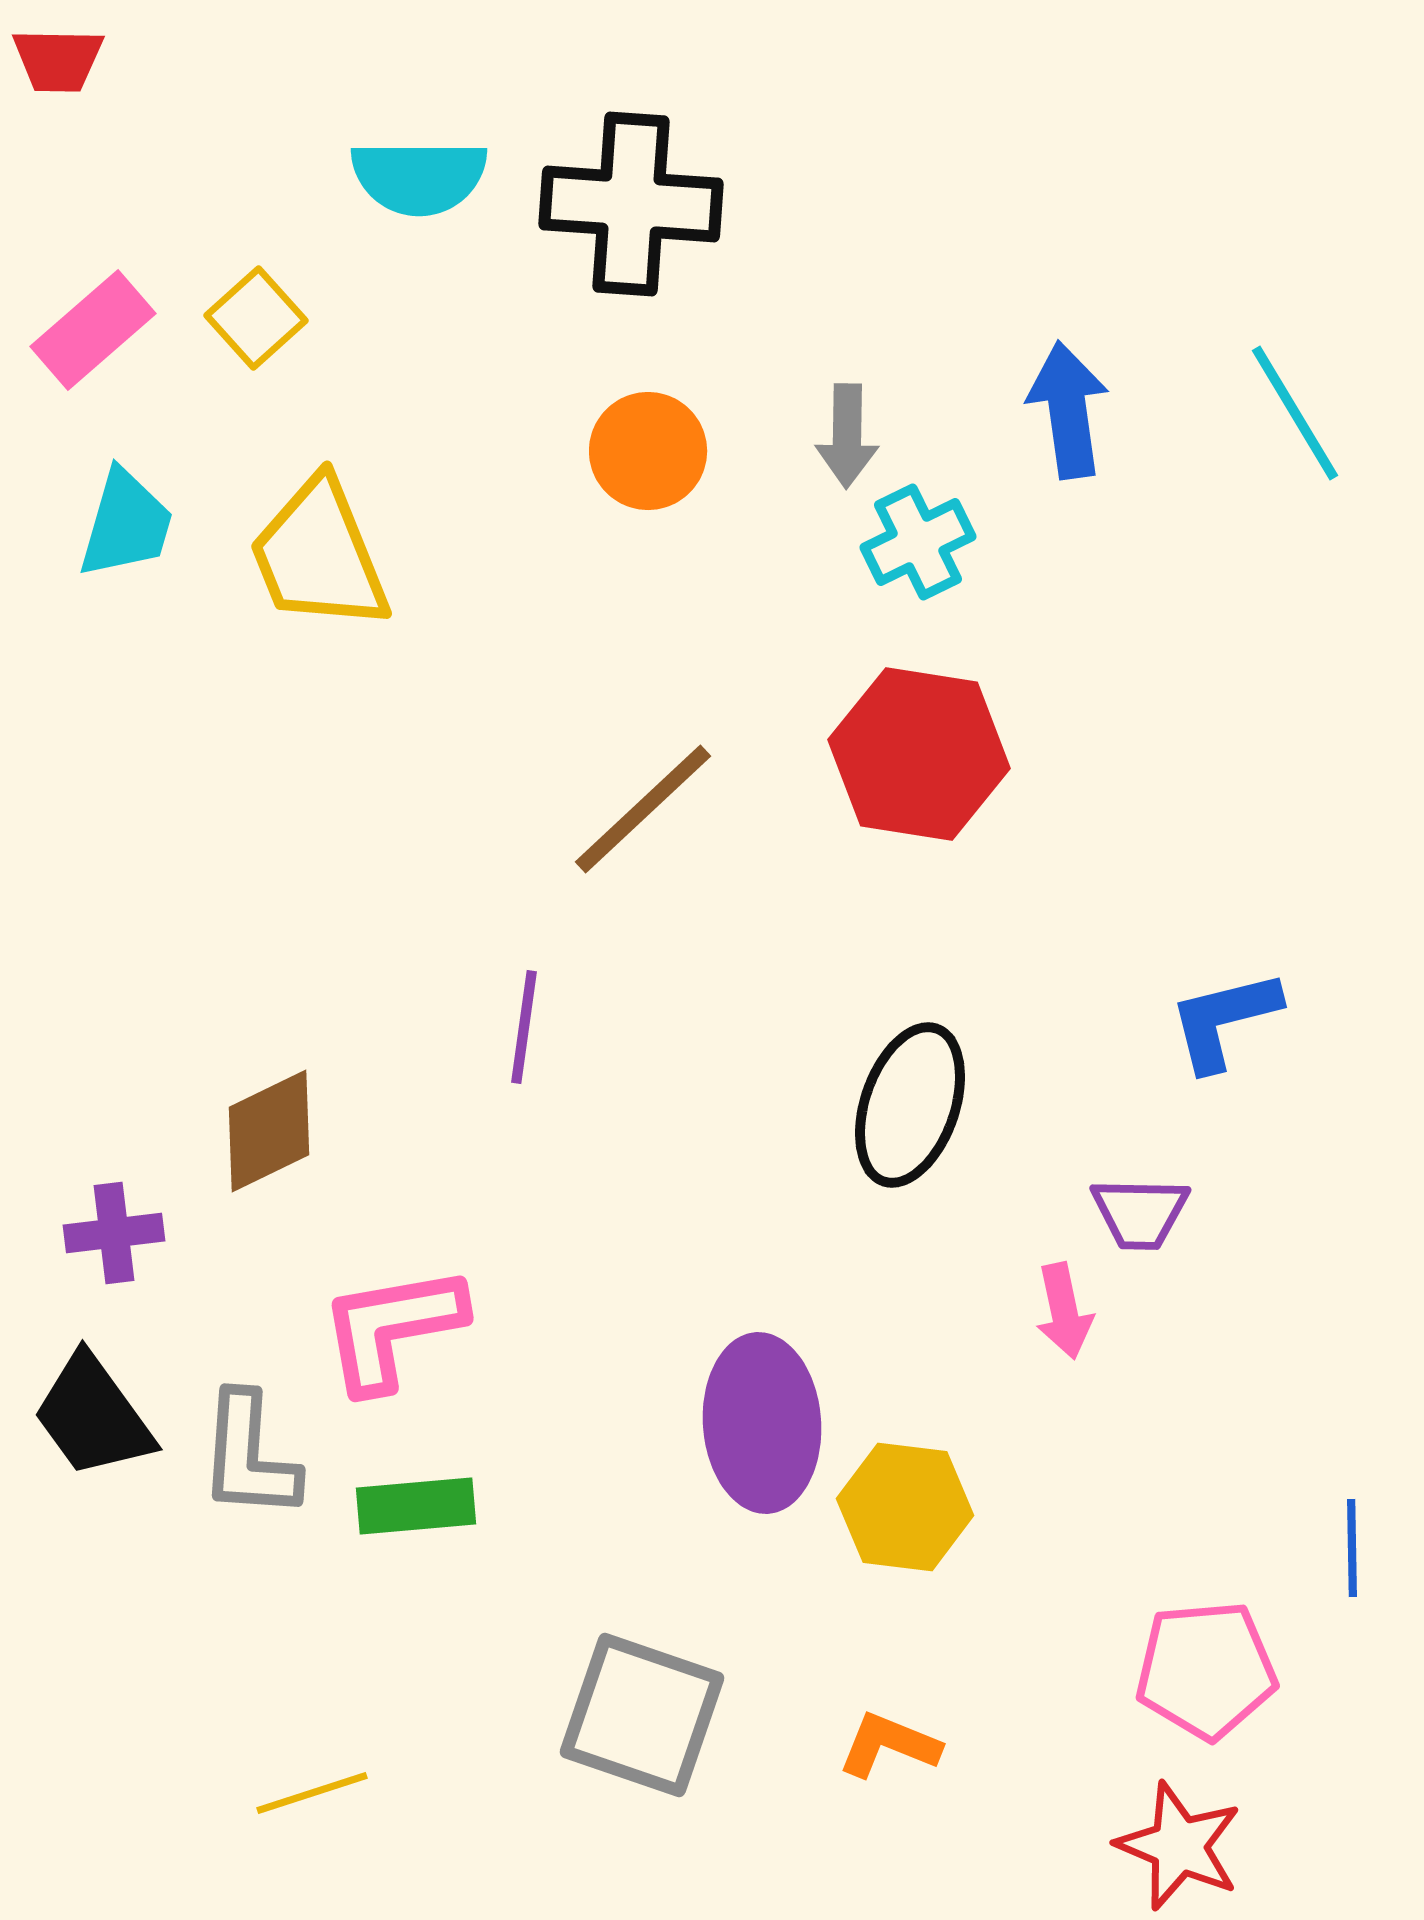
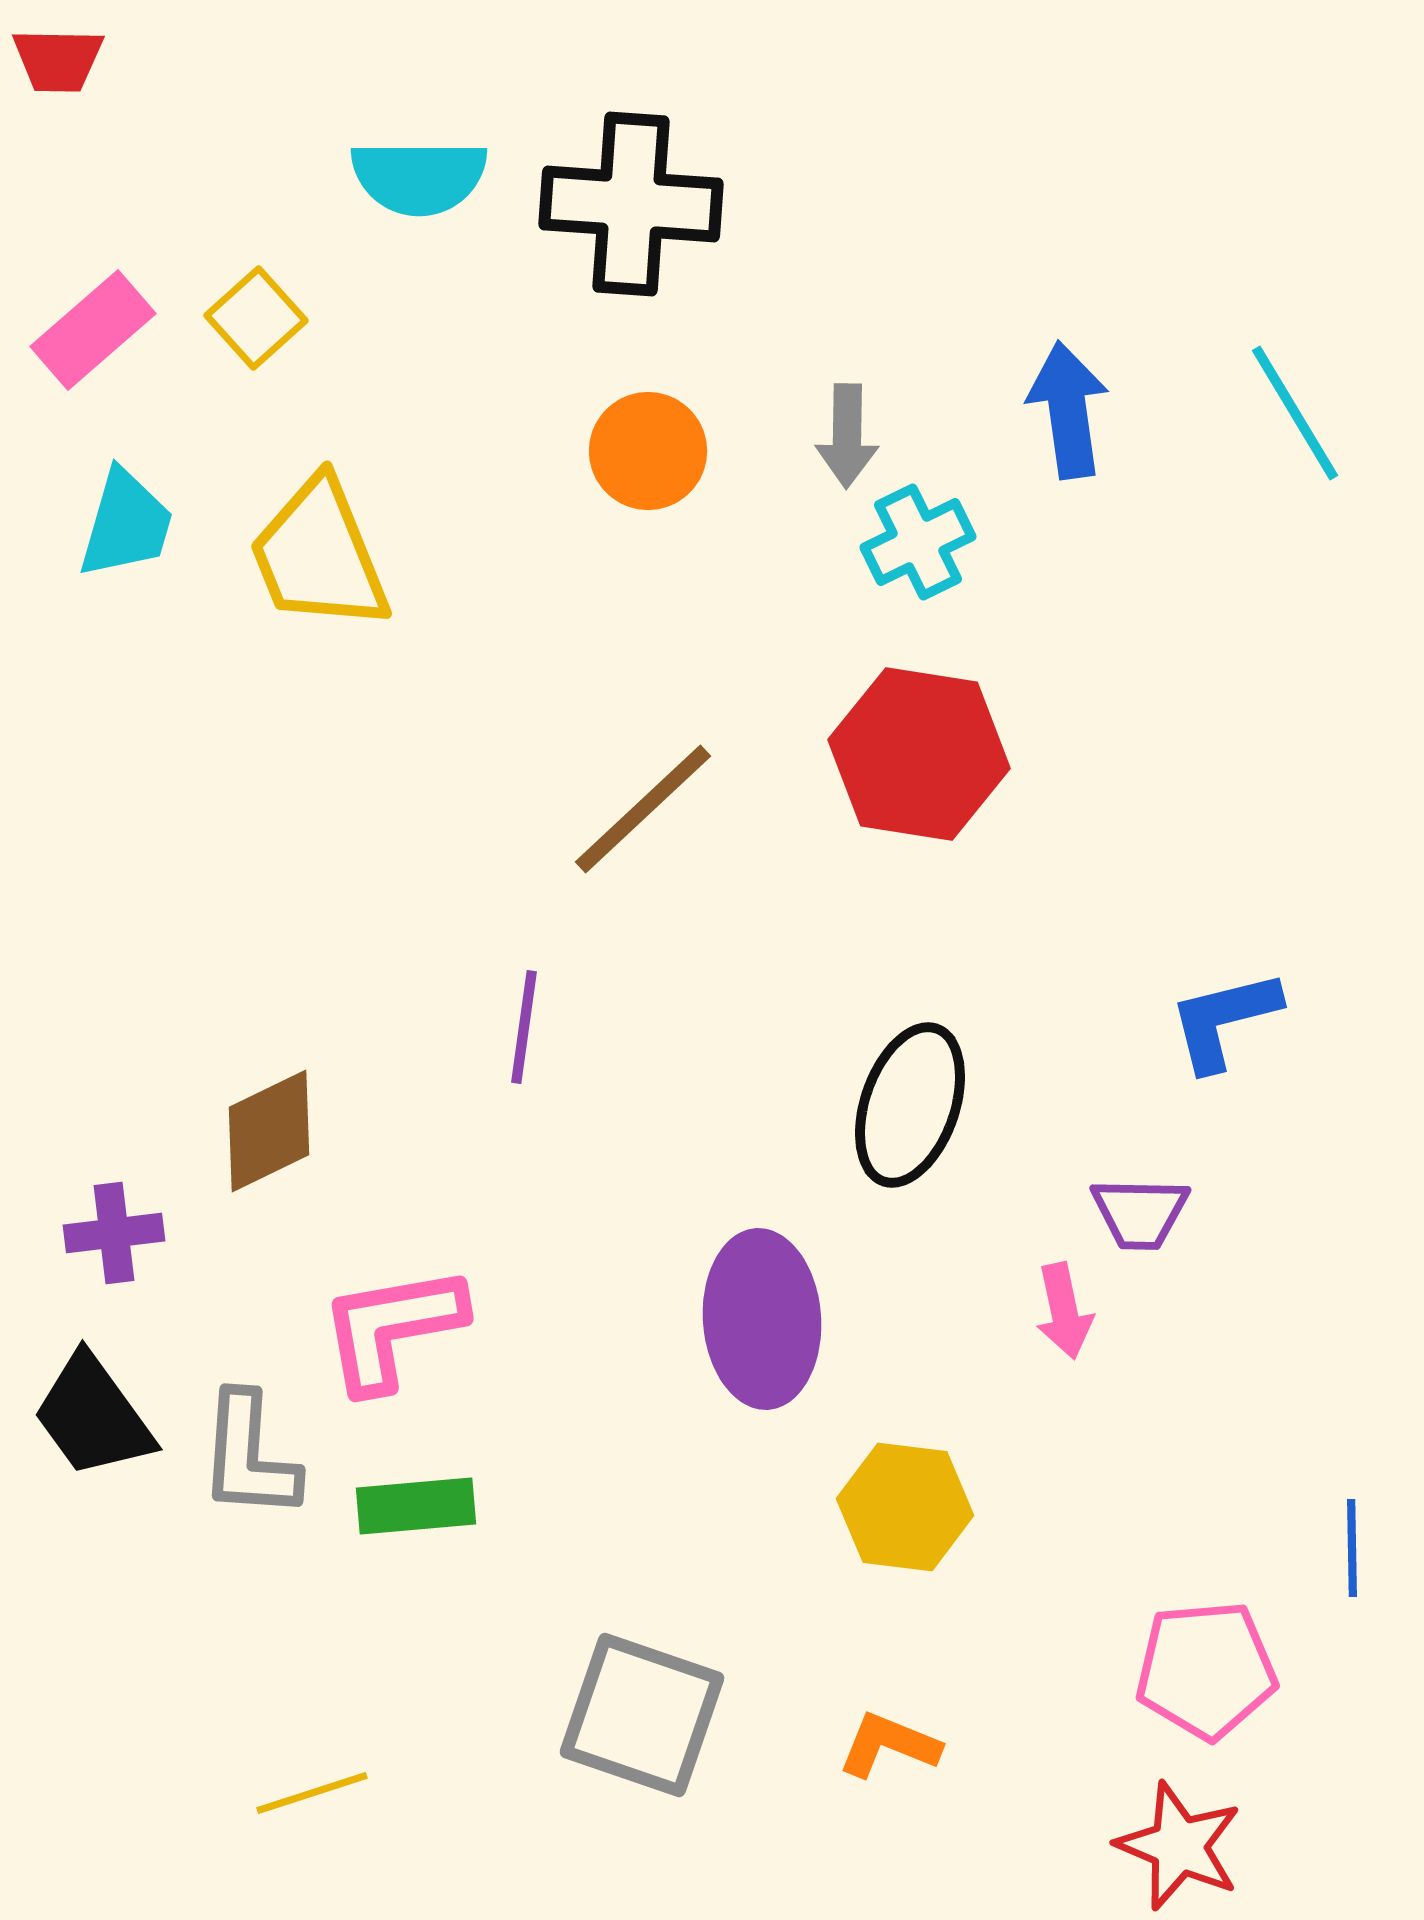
purple ellipse: moved 104 px up
